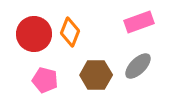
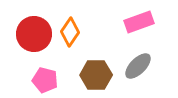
orange diamond: rotated 12 degrees clockwise
